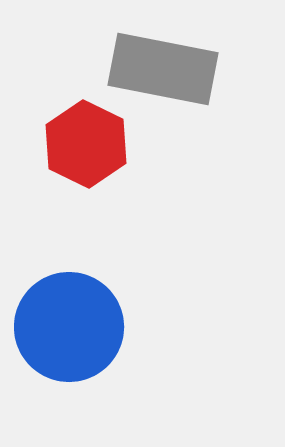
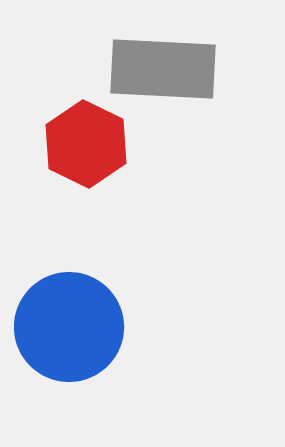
gray rectangle: rotated 8 degrees counterclockwise
